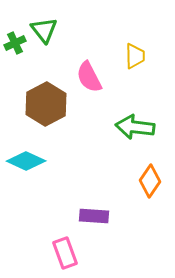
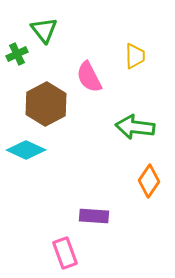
green cross: moved 2 px right, 11 px down
cyan diamond: moved 11 px up
orange diamond: moved 1 px left
